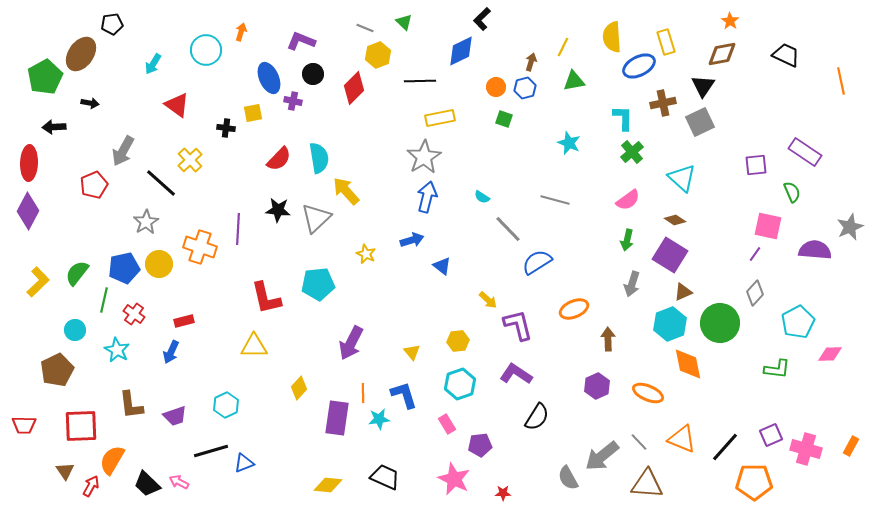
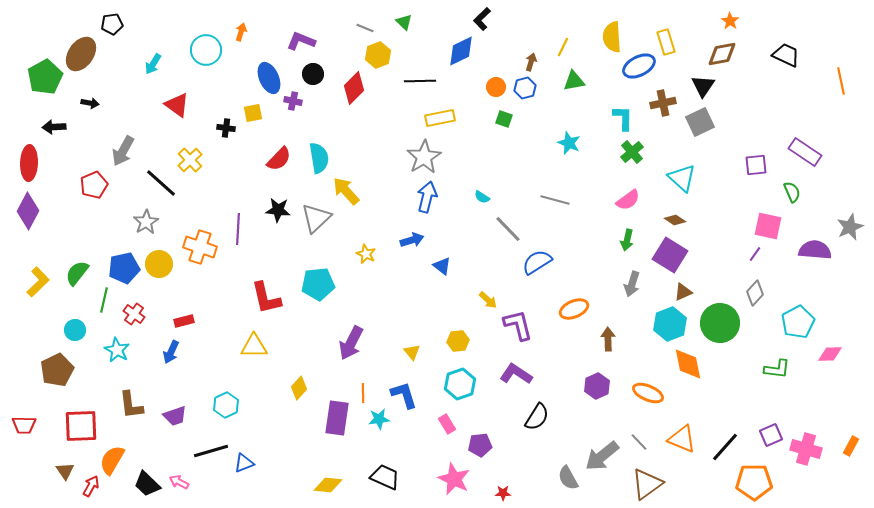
brown triangle at (647, 484): rotated 40 degrees counterclockwise
